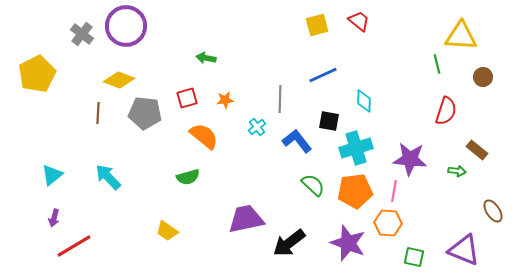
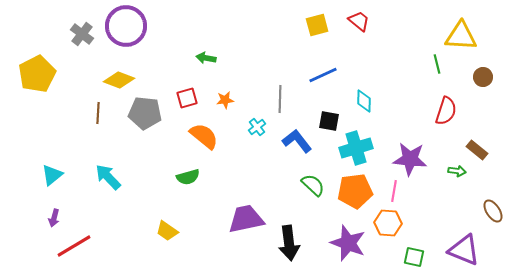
black arrow at (289, 243): rotated 60 degrees counterclockwise
